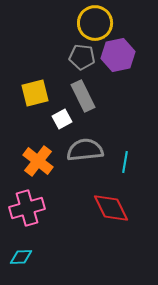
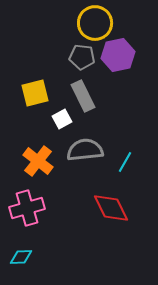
cyan line: rotated 20 degrees clockwise
